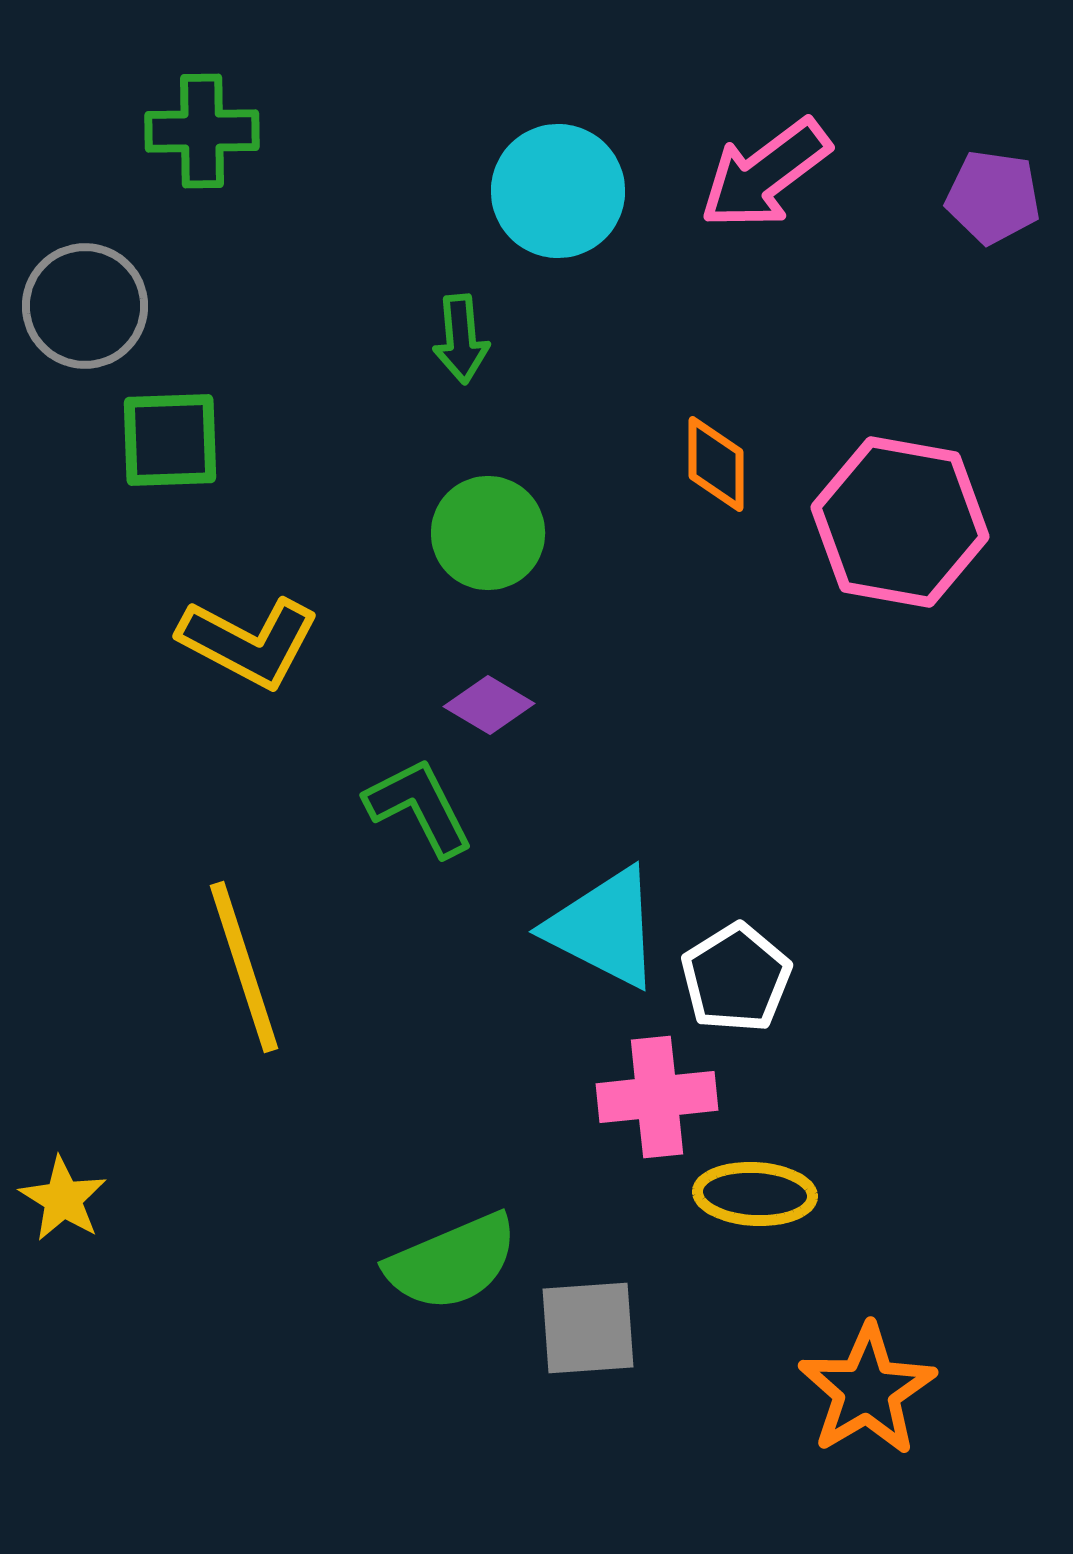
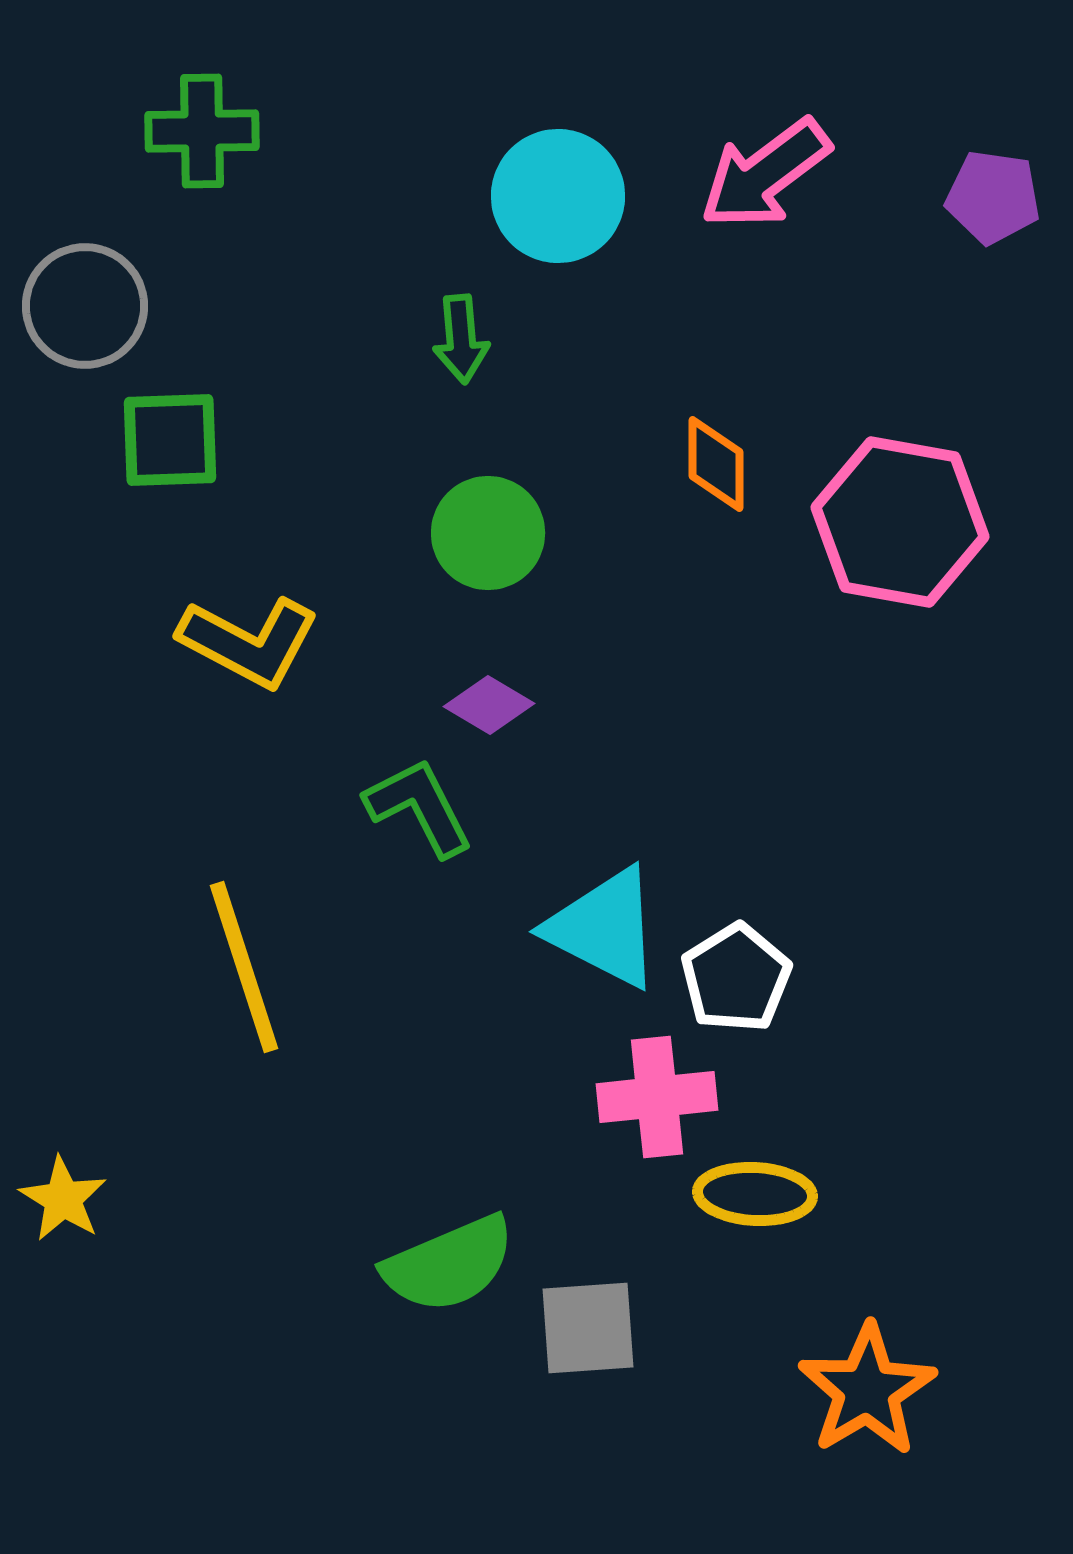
cyan circle: moved 5 px down
green semicircle: moved 3 px left, 2 px down
